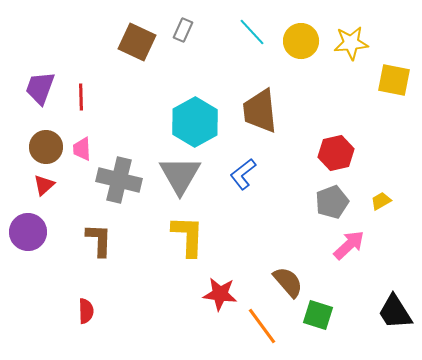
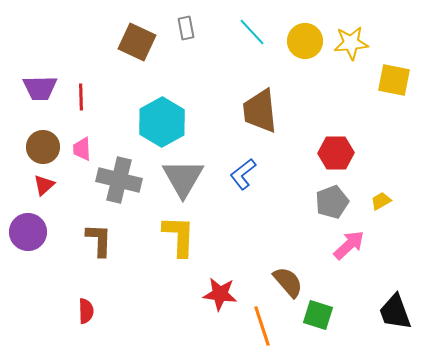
gray rectangle: moved 3 px right, 2 px up; rotated 35 degrees counterclockwise
yellow circle: moved 4 px right
purple trapezoid: rotated 111 degrees counterclockwise
cyan hexagon: moved 33 px left
brown circle: moved 3 px left
red hexagon: rotated 12 degrees clockwise
gray triangle: moved 3 px right, 3 px down
yellow L-shape: moved 9 px left
black trapezoid: rotated 12 degrees clockwise
orange line: rotated 18 degrees clockwise
